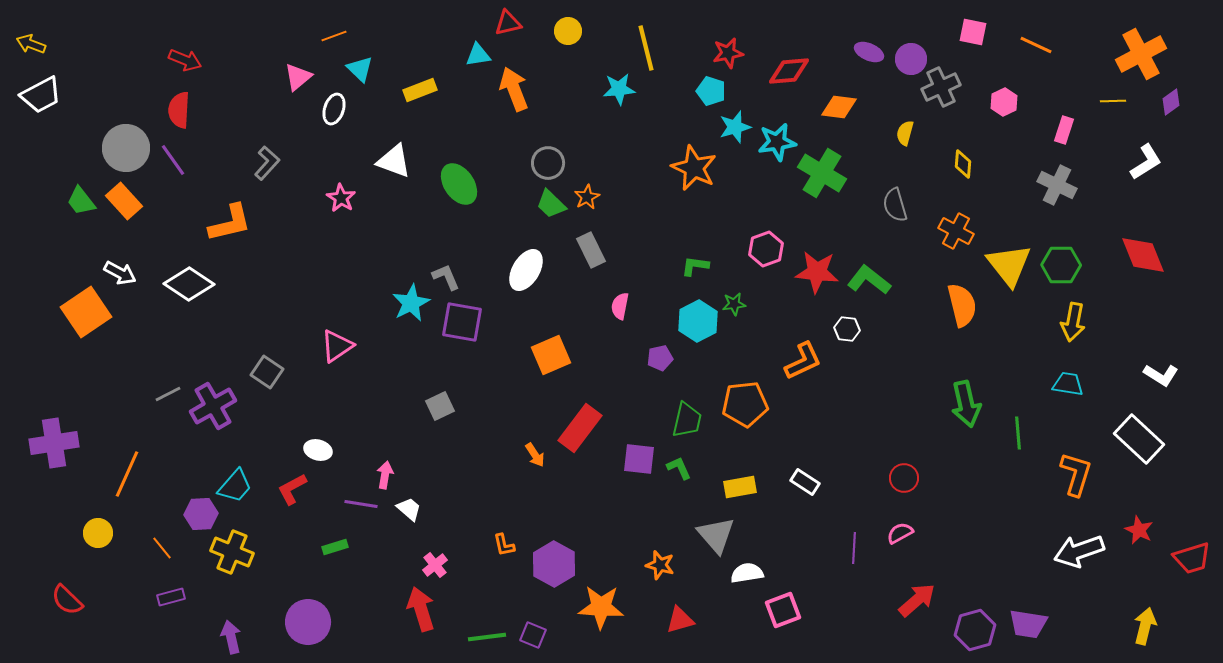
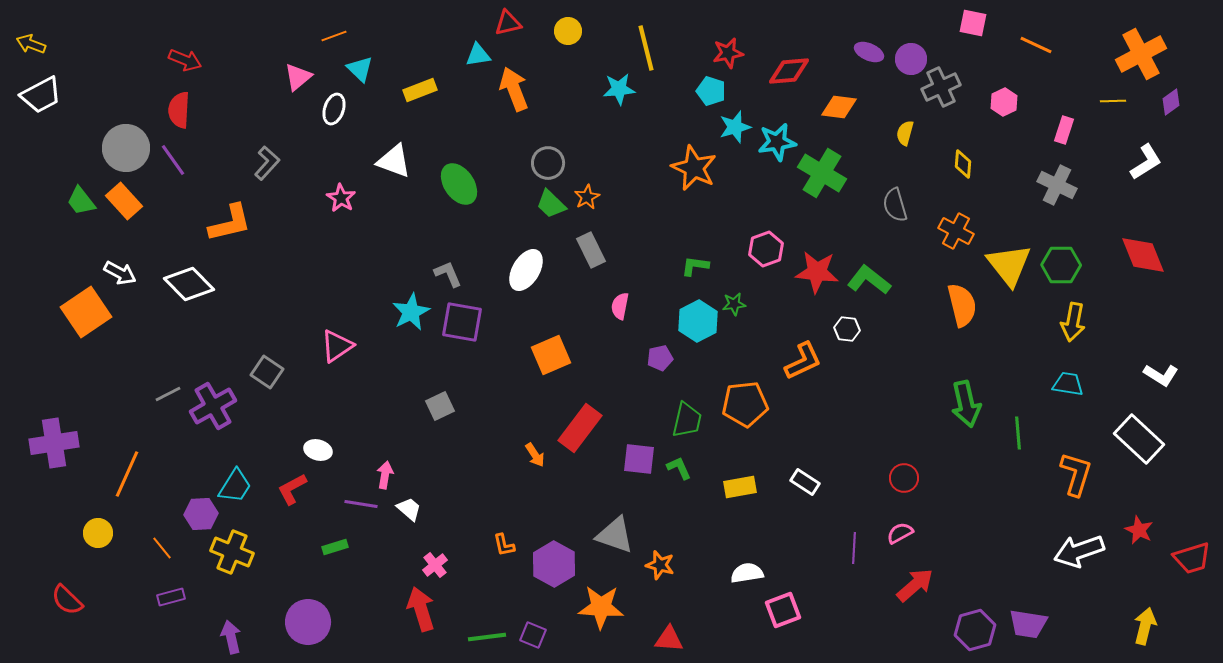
pink square at (973, 32): moved 9 px up
gray L-shape at (446, 277): moved 2 px right, 3 px up
white diamond at (189, 284): rotated 12 degrees clockwise
cyan star at (411, 303): moved 9 px down
cyan trapezoid at (235, 486): rotated 9 degrees counterclockwise
gray triangle at (716, 535): moved 101 px left; rotated 30 degrees counterclockwise
red arrow at (917, 600): moved 2 px left, 15 px up
red triangle at (680, 620): moved 11 px left, 19 px down; rotated 20 degrees clockwise
